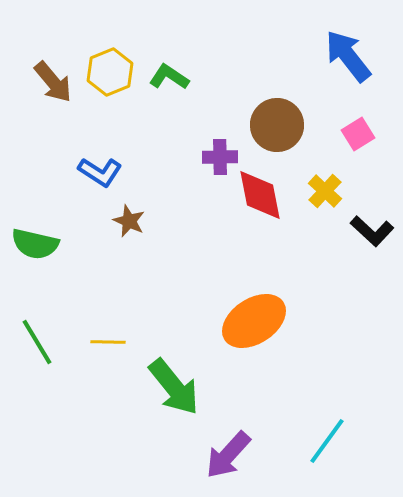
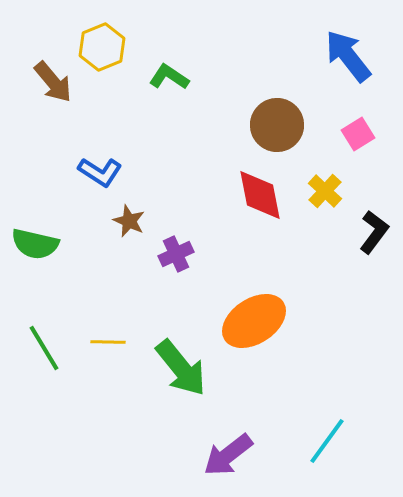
yellow hexagon: moved 8 px left, 25 px up
purple cross: moved 44 px left, 97 px down; rotated 24 degrees counterclockwise
black L-shape: moved 2 px right, 1 px down; rotated 96 degrees counterclockwise
green line: moved 7 px right, 6 px down
green arrow: moved 7 px right, 19 px up
purple arrow: rotated 10 degrees clockwise
